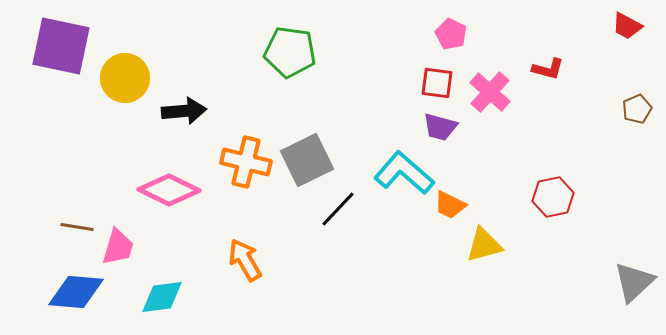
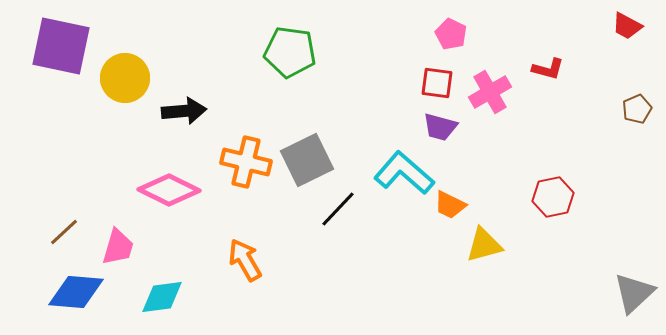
pink cross: rotated 18 degrees clockwise
brown line: moved 13 px left, 5 px down; rotated 52 degrees counterclockwise
gray triangle: moved 11 px down
